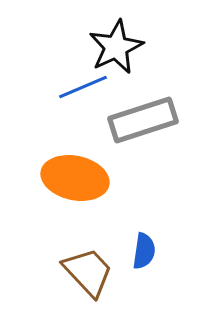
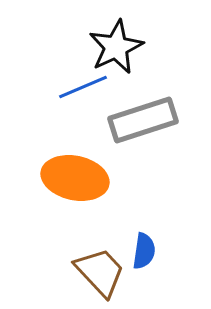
brown trapezoid: moved 12 px right
